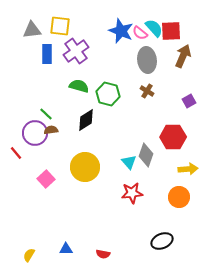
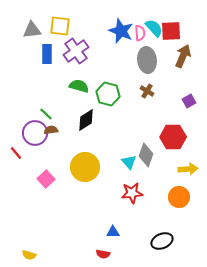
pink semicircle: rotated 133 degrees counterclockwise
blue triangle: moved 47 px right, 17 px up
yellow semicircle: rotated 104 degrees counterclockwise
